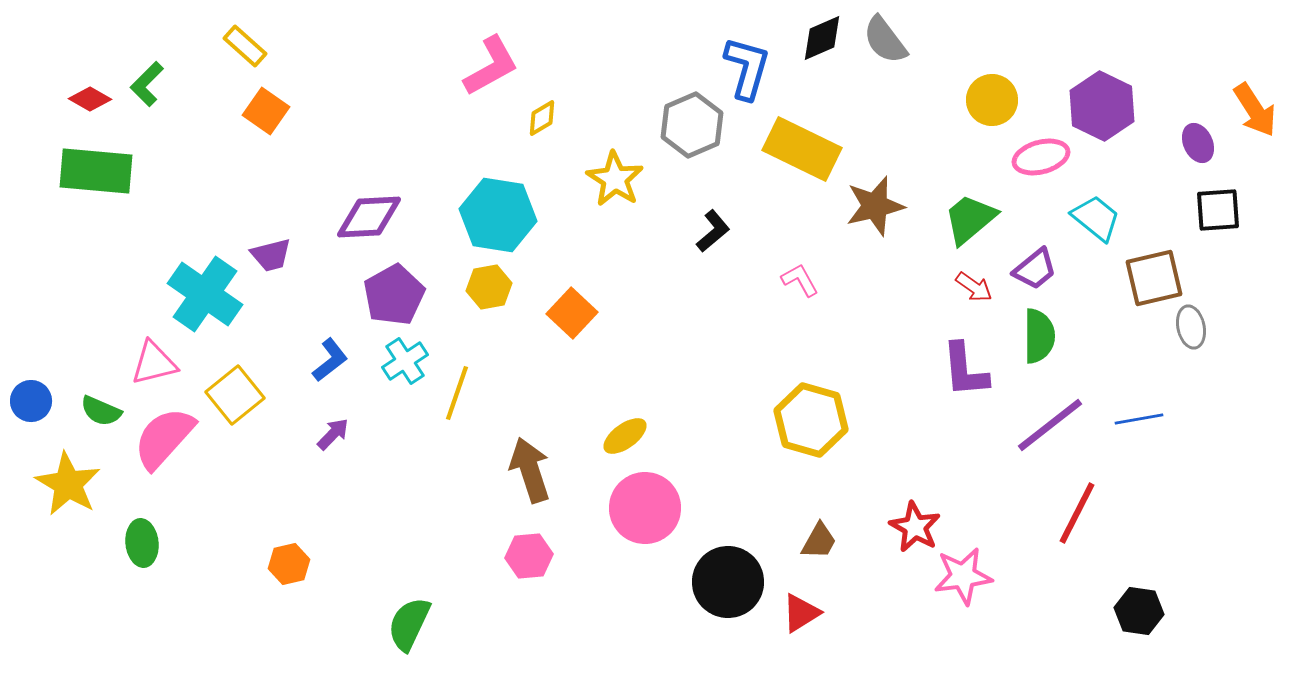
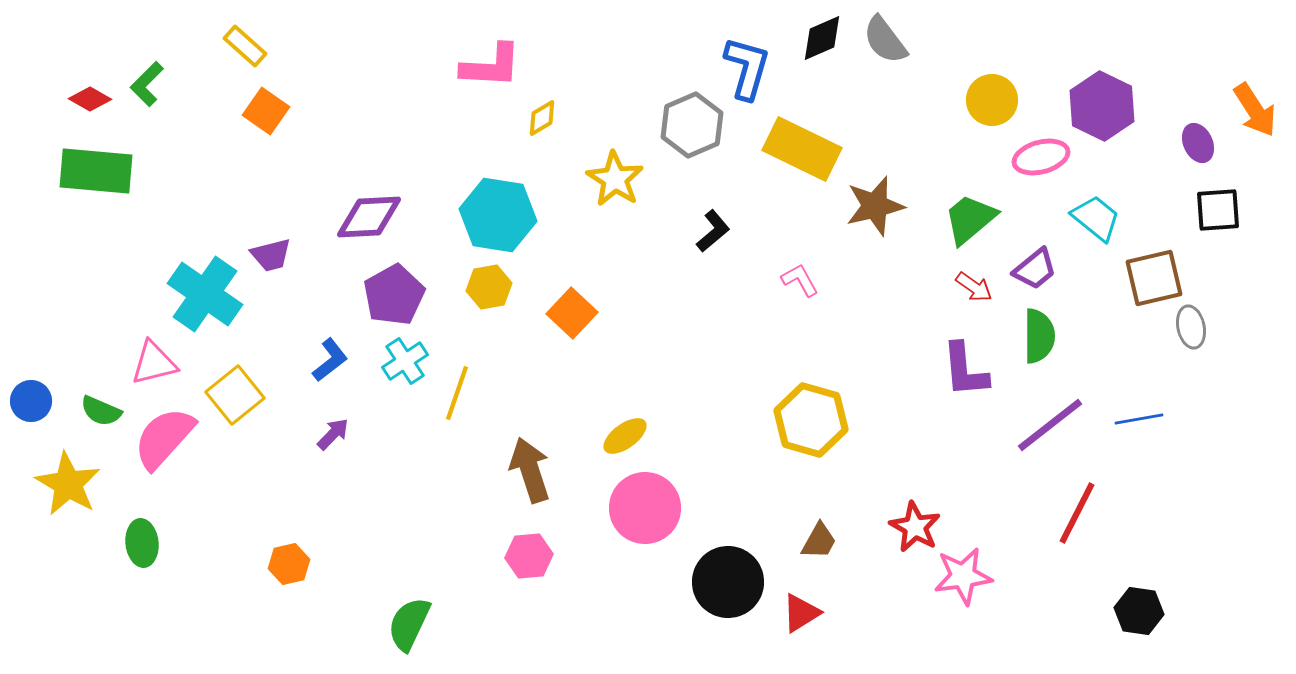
pink L-shape at (491, 66): rotated 32 degrees clockwise
